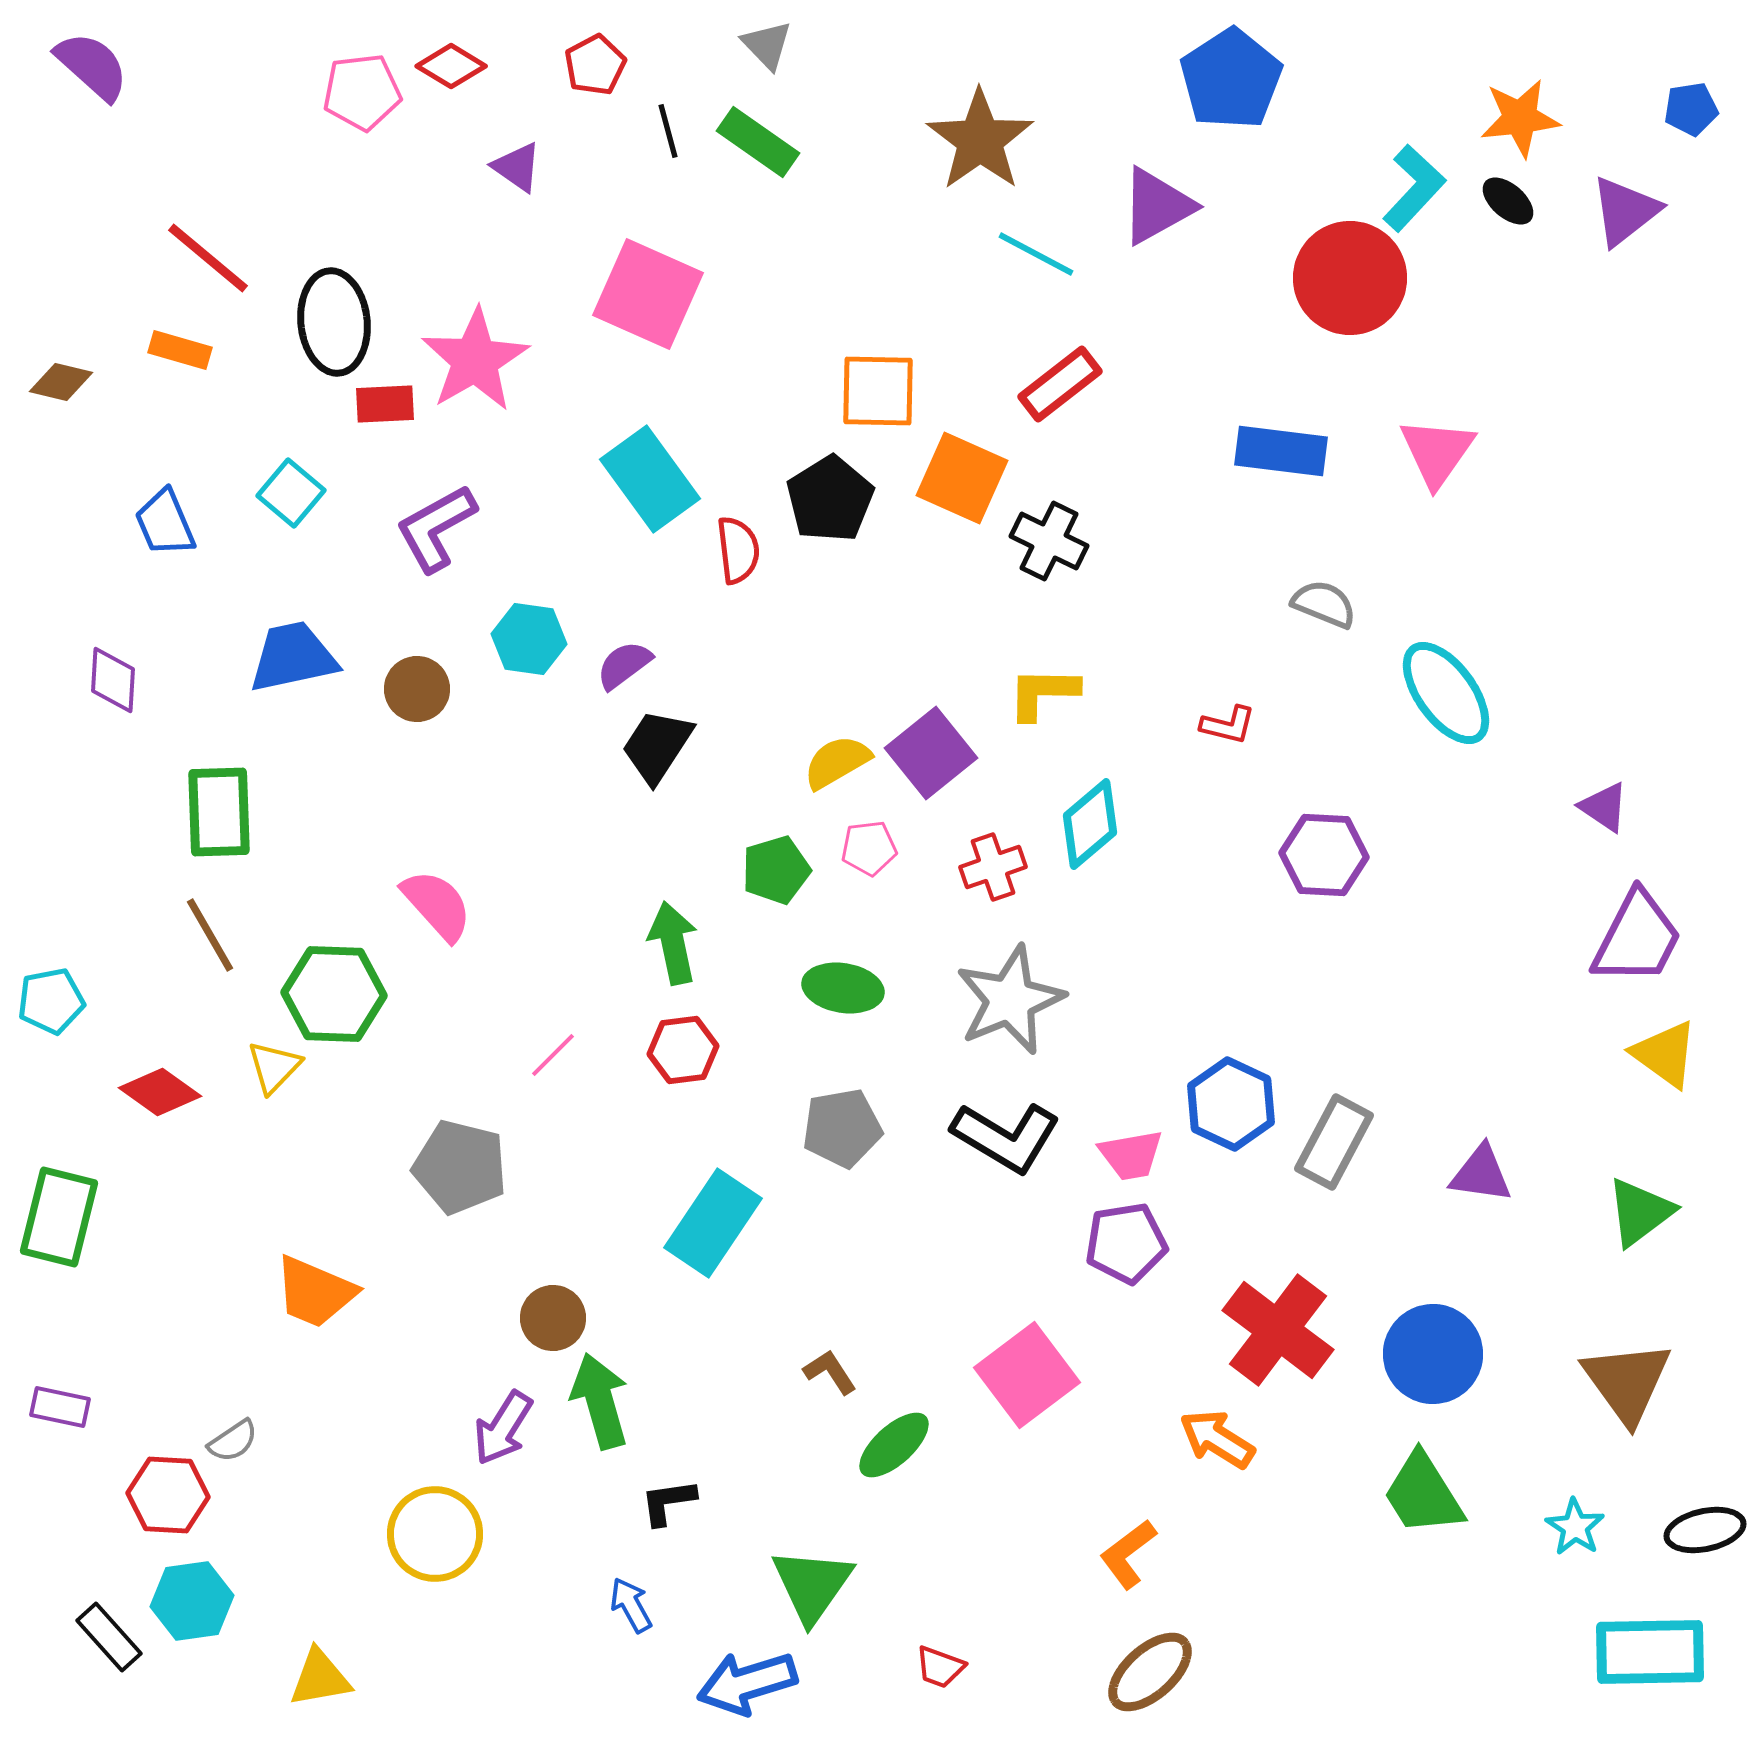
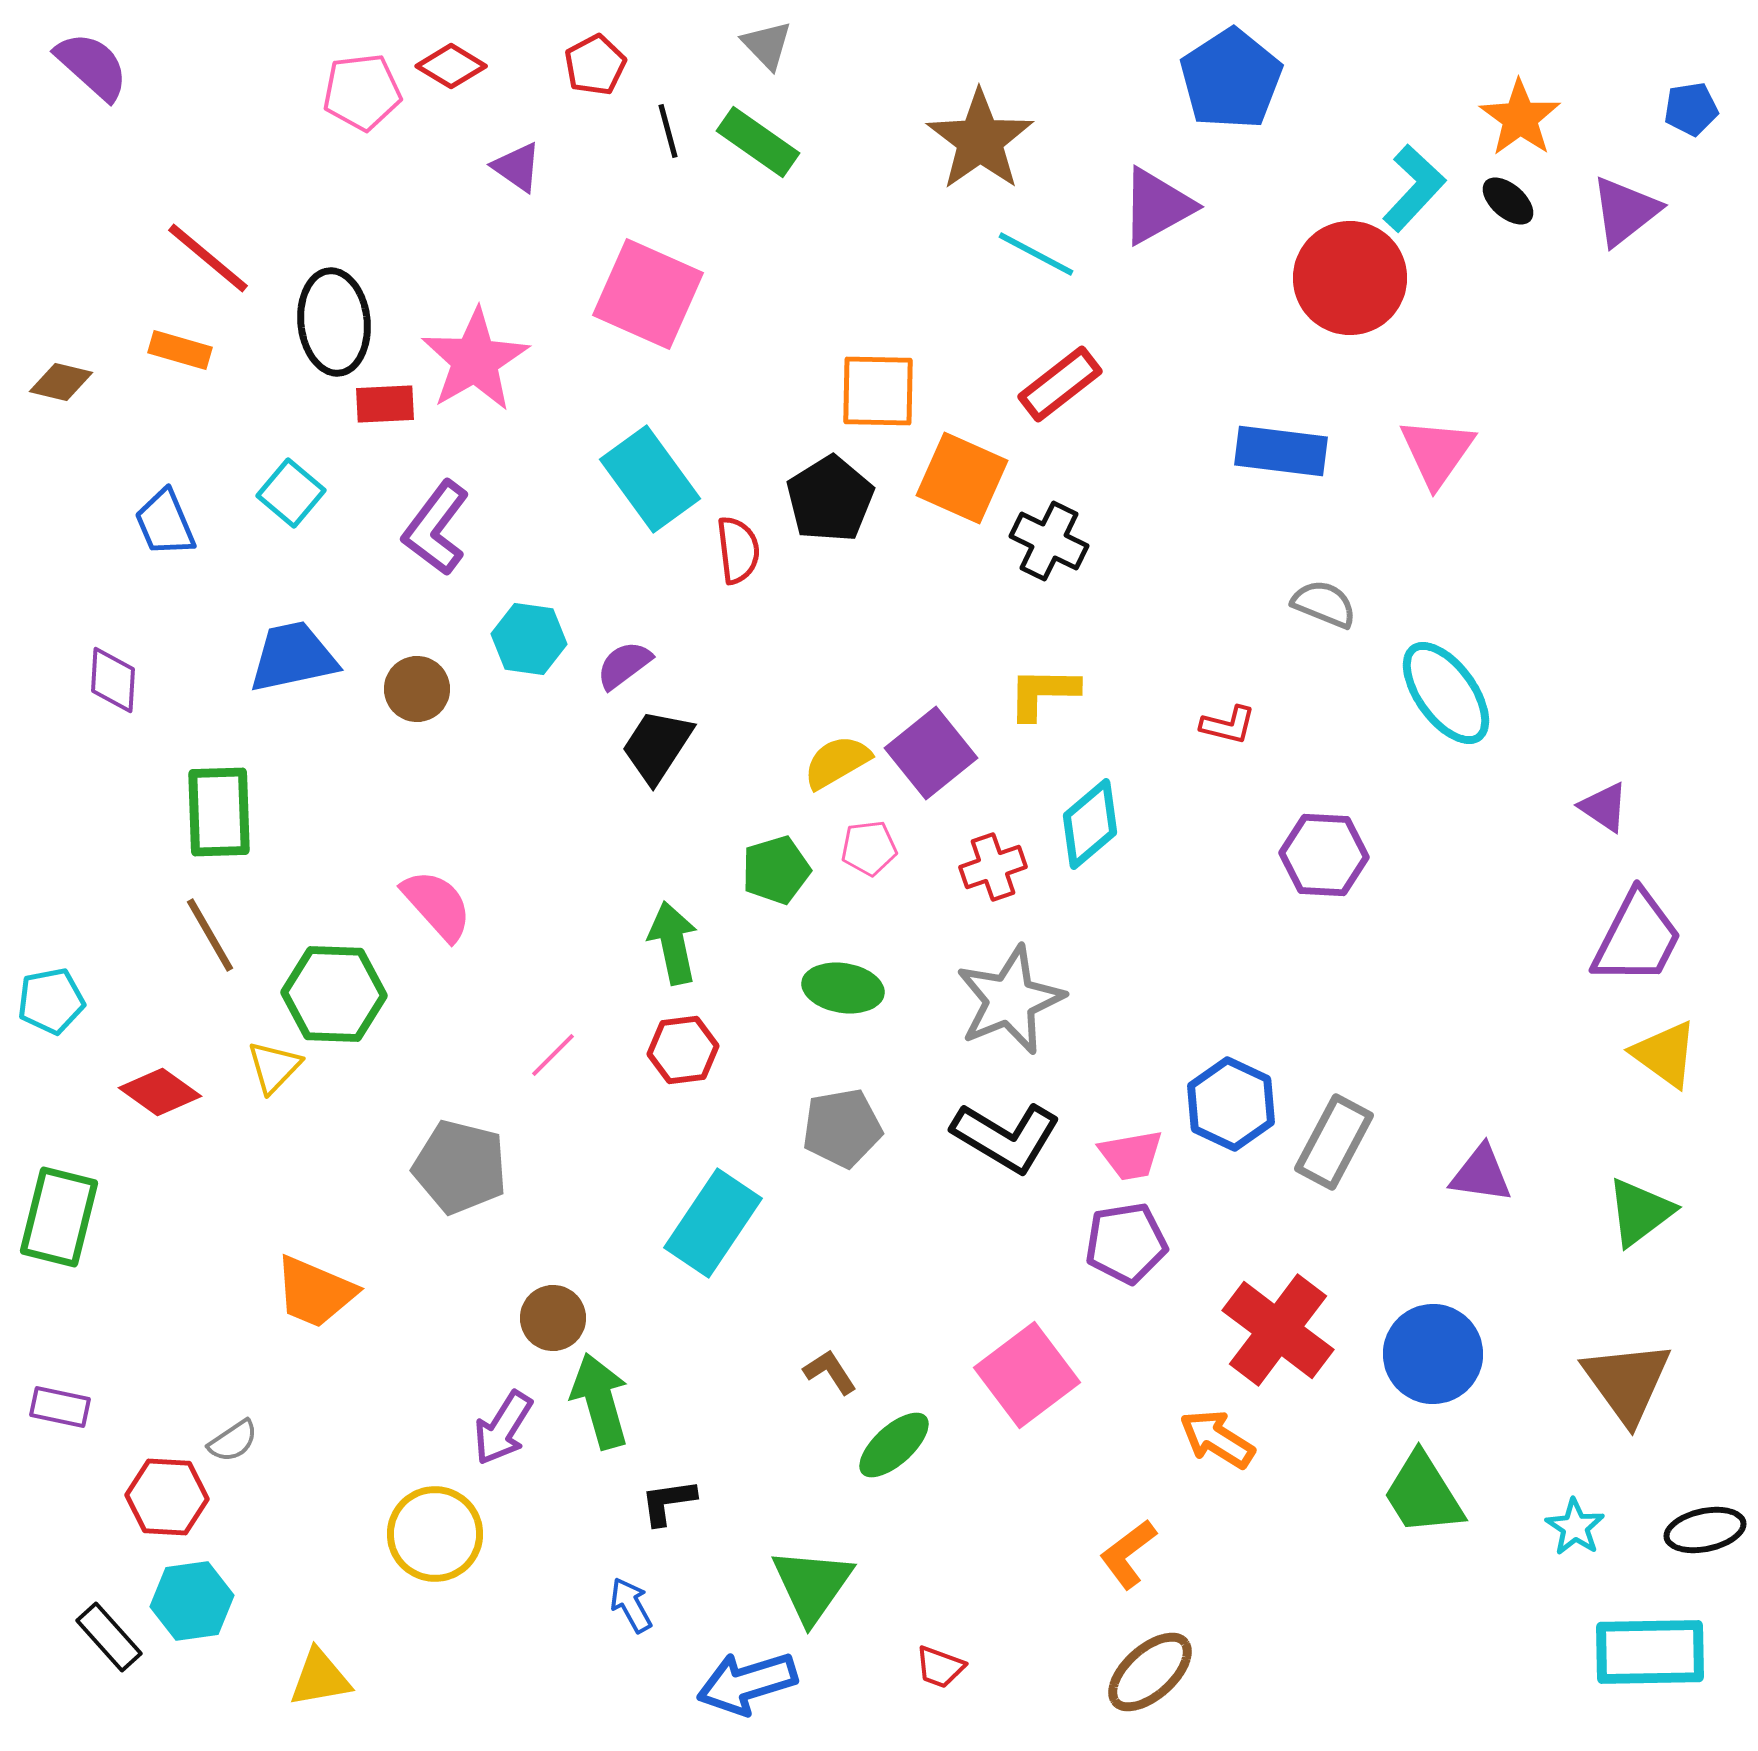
orange star at (1520, 118): rotated 30 degrees counterclockwise
purple L-shape at (436, 528): rotated 24 degrees counterclockwise
red hexagon at (168, 1495): moved 1 px left, 2 px down
